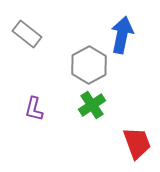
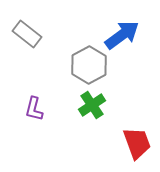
blue arrow: rotated 42 degrees clockwise
